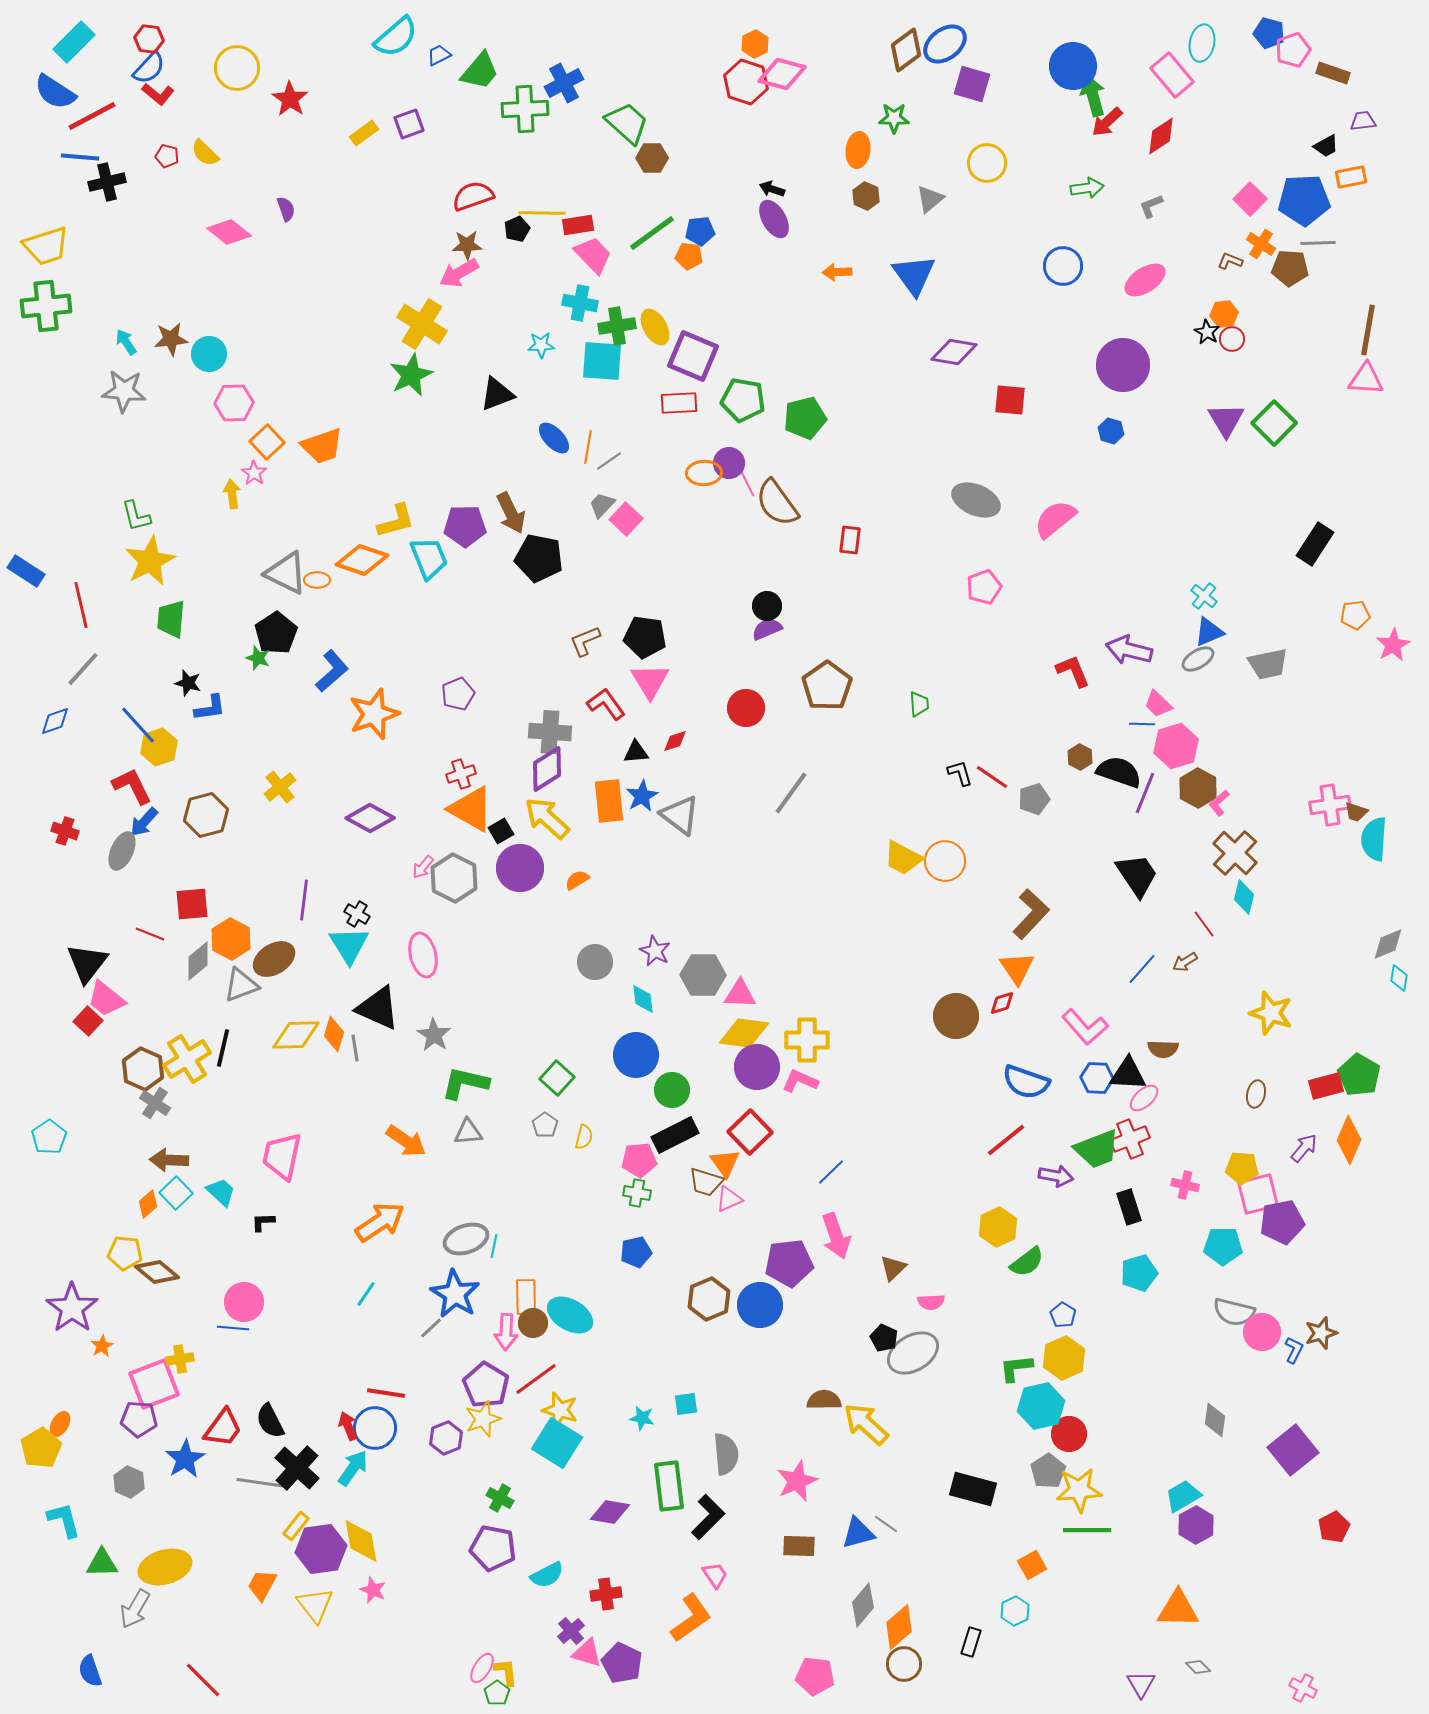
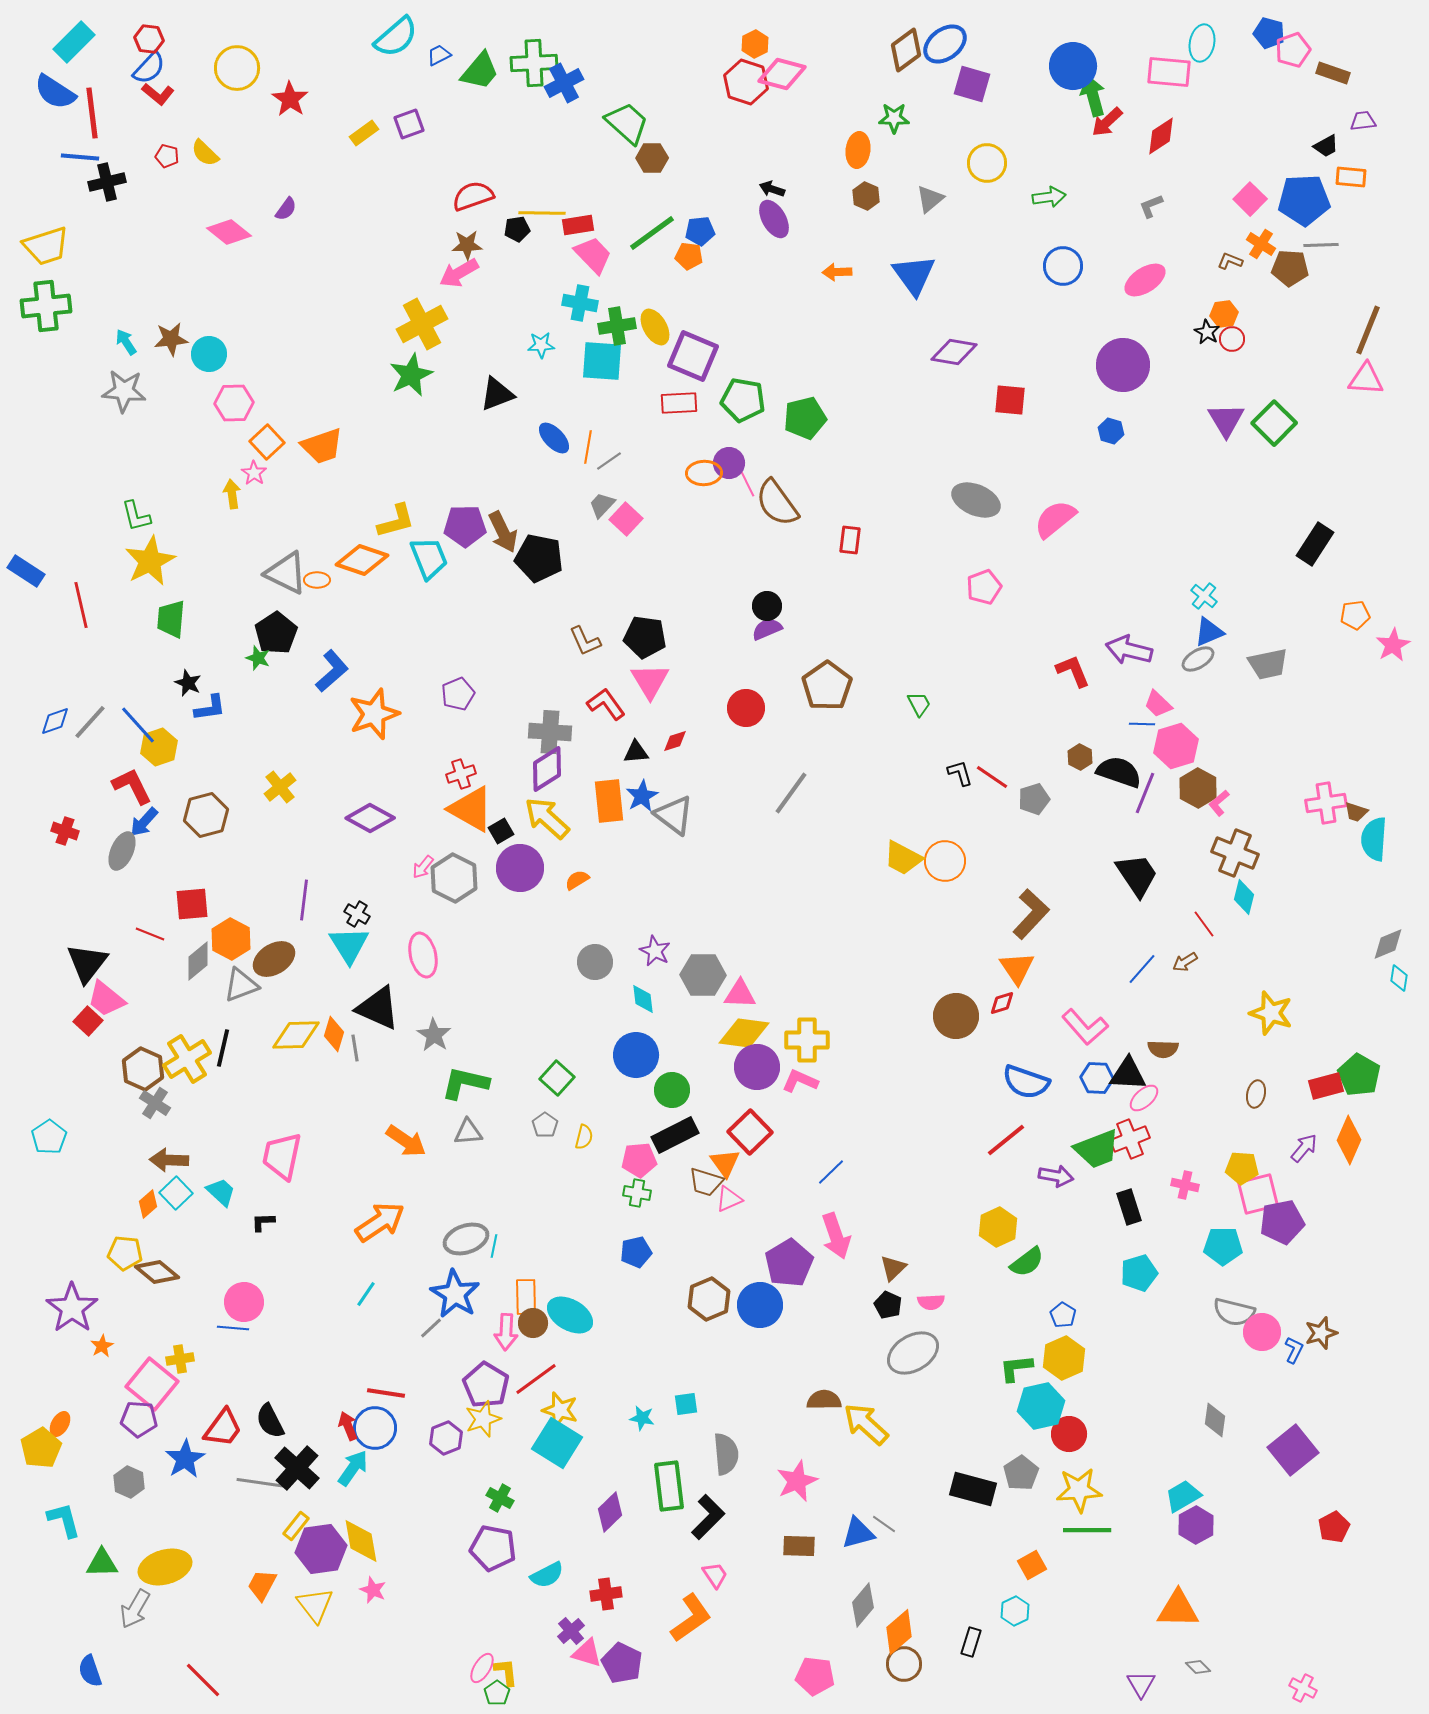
pink rectangle at (1172, 75): moved 3 px left, 3 px up; rotated 45 degrees counterclockwise
green cross at (525, 109): moved 9 px right, 46 px up
red line at (92, 116): moved 3 px up; rotated 69 degrees counterclockwise
orange rectangle at (1351, 177): rotated 16 degrees clockwise
green arrow at (1087, 188): moved 38 px left, 9 px down
purple semicircle at (286, 209): rotated 55 degrees clockwise
black pentagon at (517, 229): rotated 15 degrees clockwise
gray line at (1318, 243): moved 3 px right, 2 px down
yellow cross at (422, 324): rotated 30 degrees clockwise
brown line at (1368, 330): rotated 12 degrees clockwise
brown arrow at (511, 513): moved 8 px left, 19 px down
brown L-shape at (585, 641): rotated 92 degrees counterclockwise
gray line at (83, 669): moved 7 px right, 53 px down
black star at (188, 683): rotated 8 degrees clockwise
green trapezoid at (919, 704): rotated 24 degrees counterclockwise
pink cross at (1330, 805): moved 4 px left, 2 px up
gray triangle at (680, 815): moved 6 px left
brown cross at (1235, 853): rotated 21 degrees counterclockwise
purple pentagon at (789, 1263): rotated 24 degrees counterclockwise
black pentagon at (884, 1338): moved 4 px right, 33 px up
pink square at (154, 1384): moved 2 px left; rotated 30 degrees counterclockwise
gray pentagon at (1048, 1471): moved 27 px left, 2 px down
purple diamond at (610, 1512): rotated 54 degrees counterclockwise
gray line at (886, 1524): moved 2 px left
orange diamond at (899, 1627): moved 5 px down
